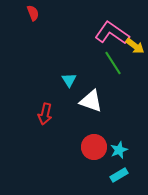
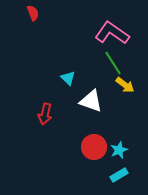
yellow arrow: moved 10 px left, 39 px down
cyan triangle: moved 1 px left, 2 px up; rotated 14 degrees counterclockwise
